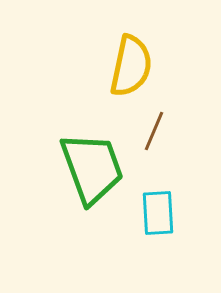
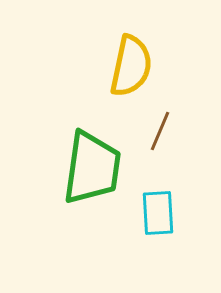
brown line: moved 6 px right
green trapezoid: rotated 28 degrees clockwise
